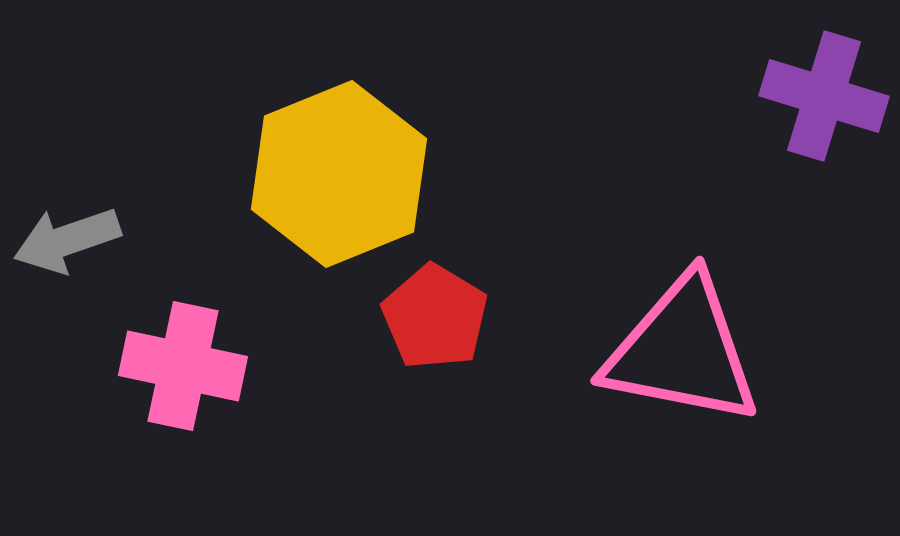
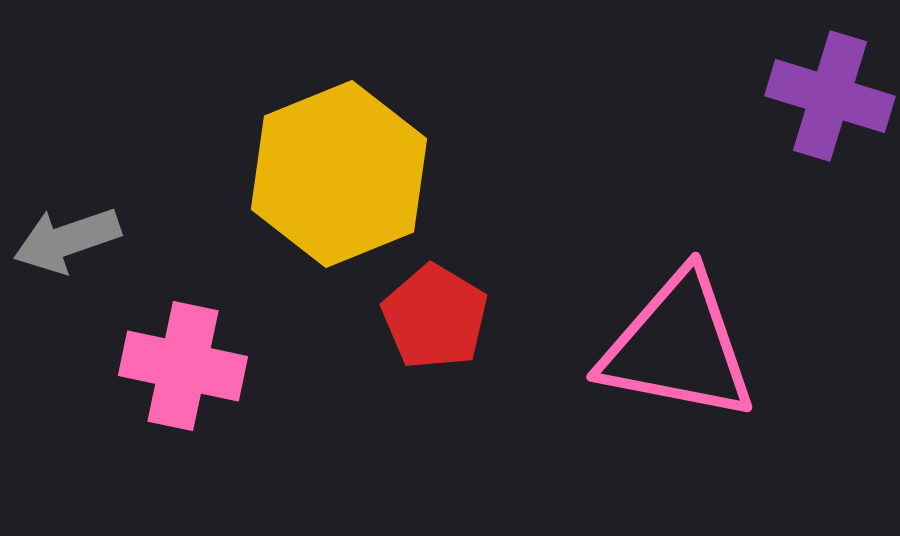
purple cross: moved 6 px right
pink triangle: moved 4 px left, 4 px up
